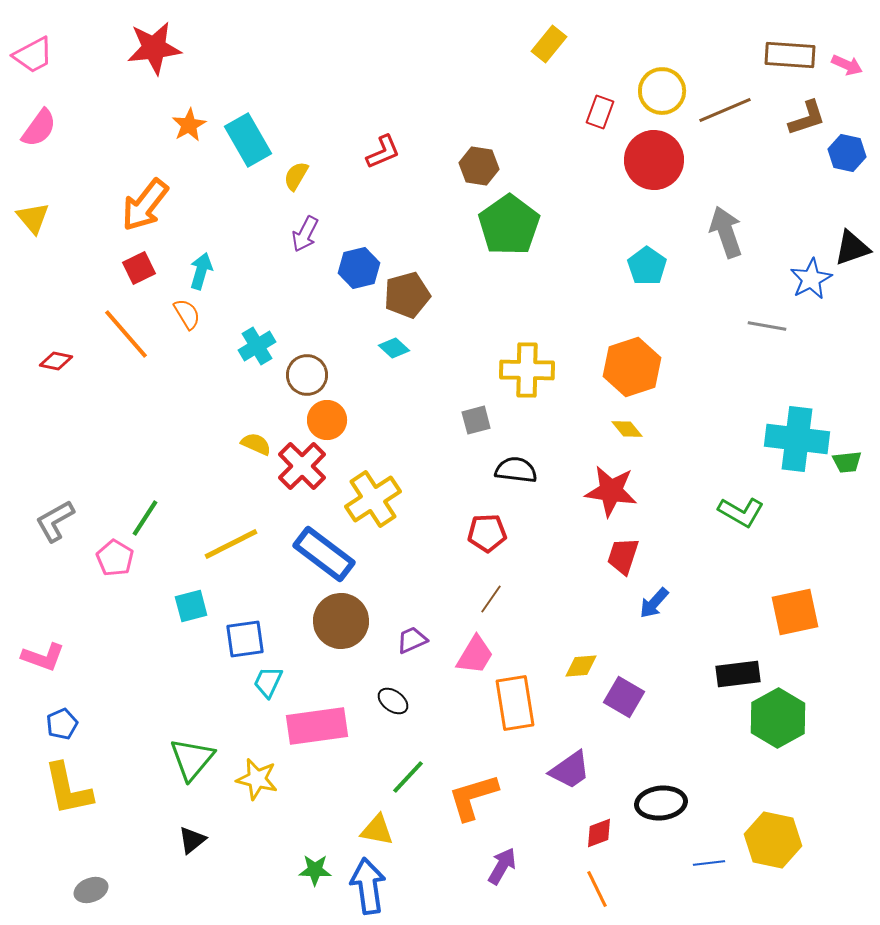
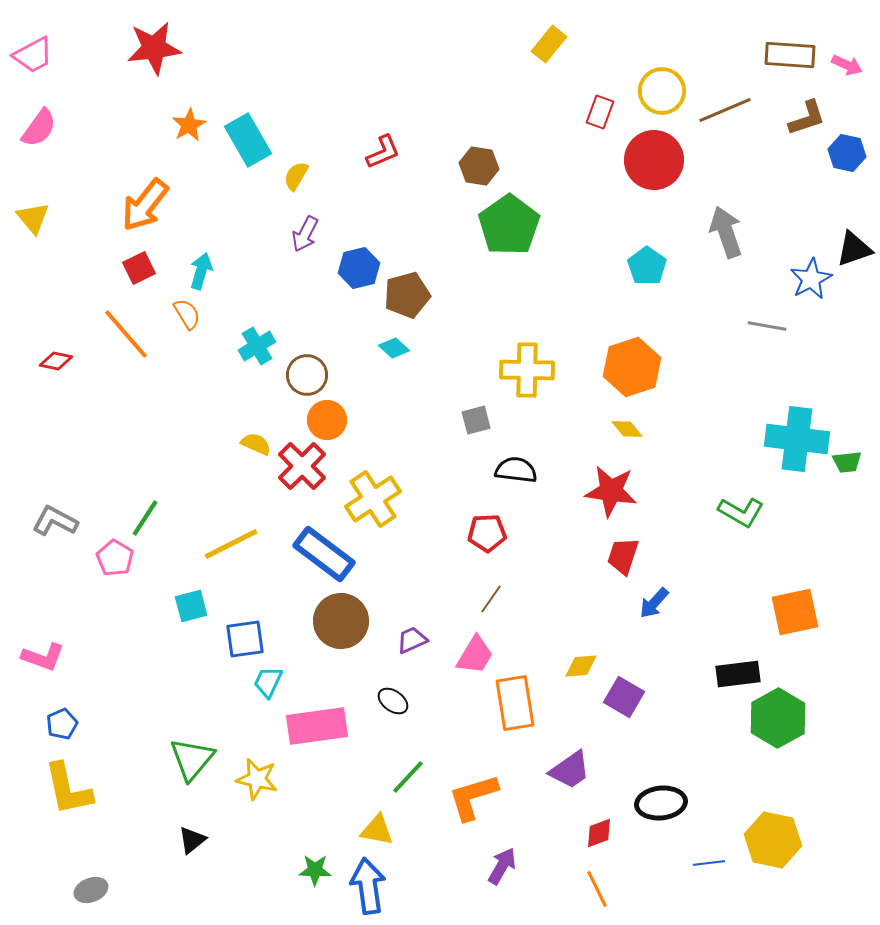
black triangle at (852, 248): moved 2 px right, 1 px down
gray L-shape at (55, 521): rotated 57 degrees clockwise
